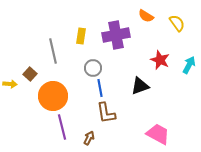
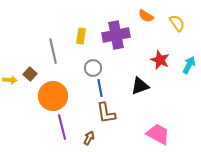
yellow arrow: moved 4 px up
